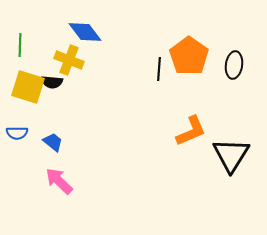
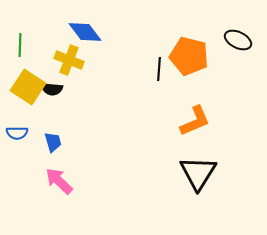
orange pentagon: rotated 21 degrees counterclockwise
black ellipse: moved 4 px right, 25 px up; rotated 72 degrees counterclockwise
black semicircle: moved 7 px down
yellow square: rotated 16 degrees clockwise
orange L-shape: moved 4 px right, 10 px up
blue trapezoid: rotated 35 degrees clockwise
black triangle: moved 33 px left, 18 px down
